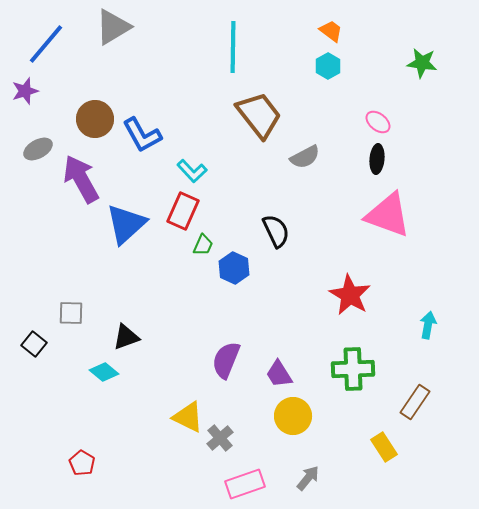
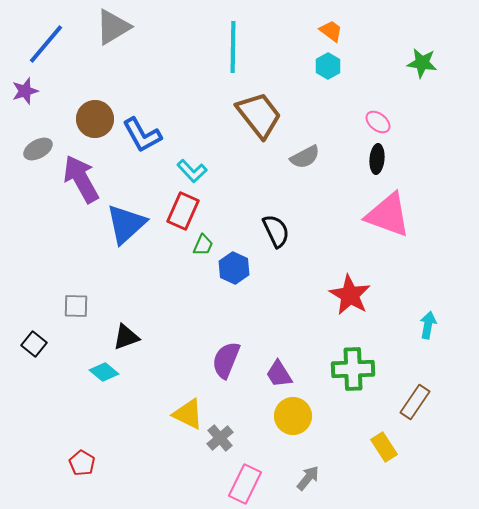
gray square: moved 5 px right, 7 px up
yellow triangle: moved 3 px up
pink rectangle: rotated 45 degrees counterclockwise
